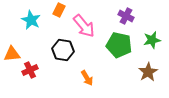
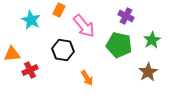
green star: rotated 18 degrees counterclockwise
